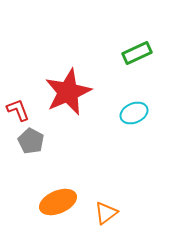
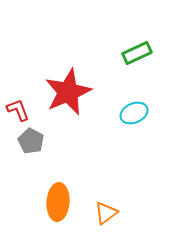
orange ellipse: rotated 63 degrees counterclockwise
